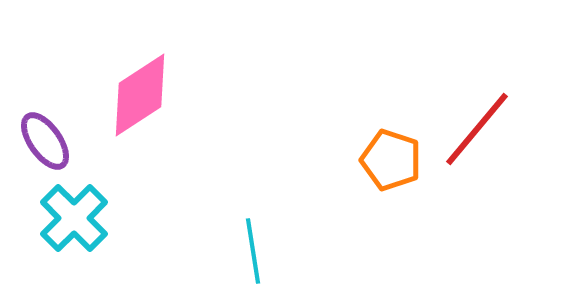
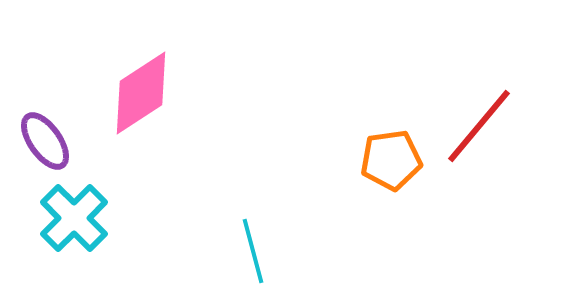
pink diamond: moved 1 px right, 2 px up
red line: moved 2 px right, 3 px up
orange pentagon: rotated 26 degrees counterclockwise
cyan line: rotated 6 degrees counterclockwise
